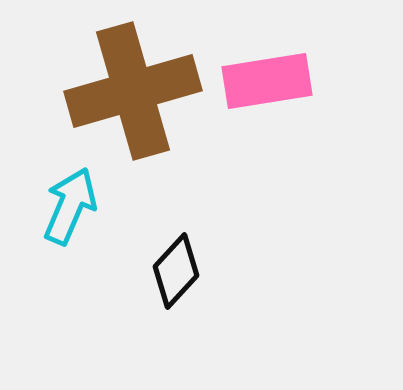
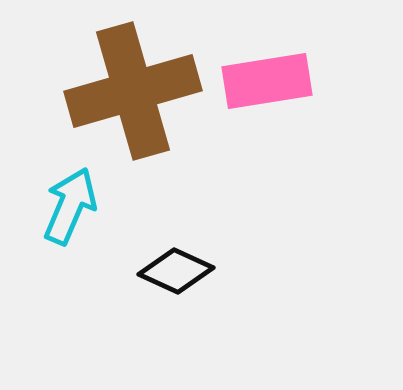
black diamond: rotated 72 degrees clockwise
